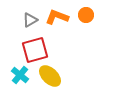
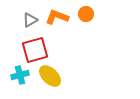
orange circle: moved 1 px up
cyan cross: rotated 36 degrees clockwise
